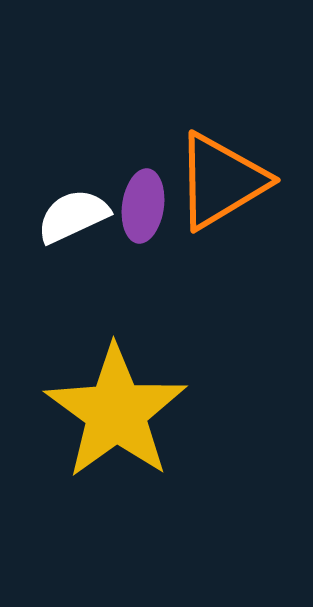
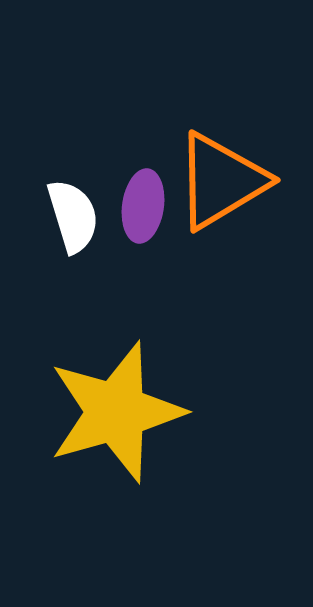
white semicircle: rotated 98 degrees clockwise
yellow star: rotated 20 degrees clockwise
